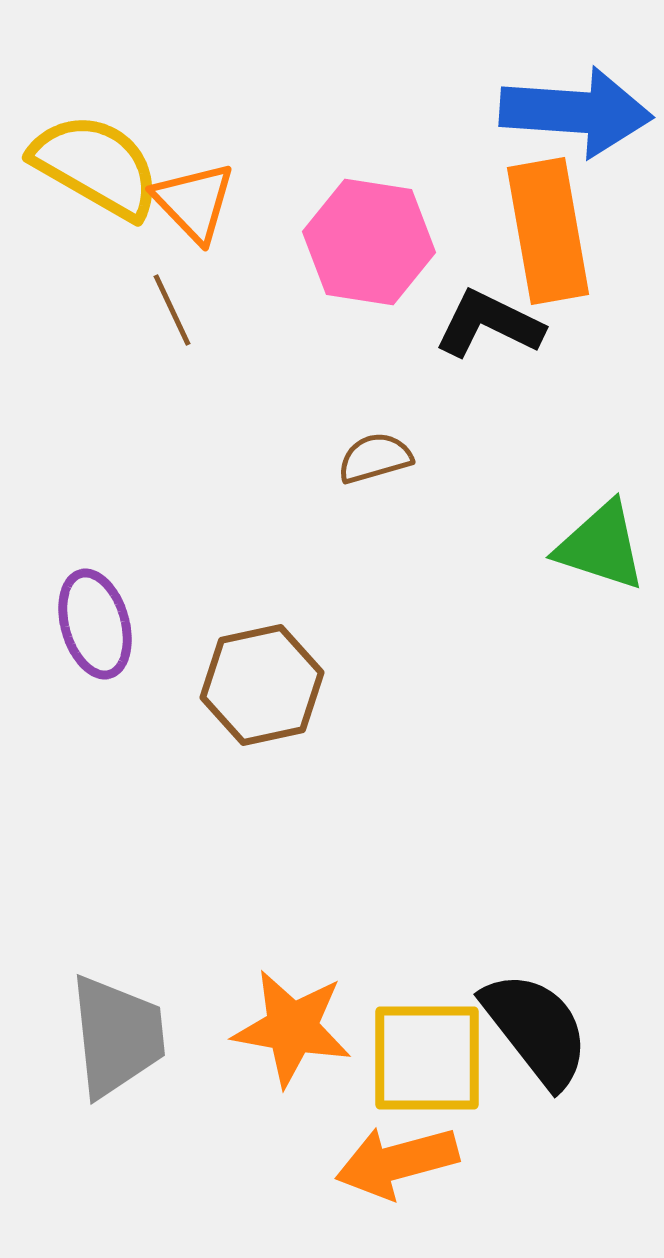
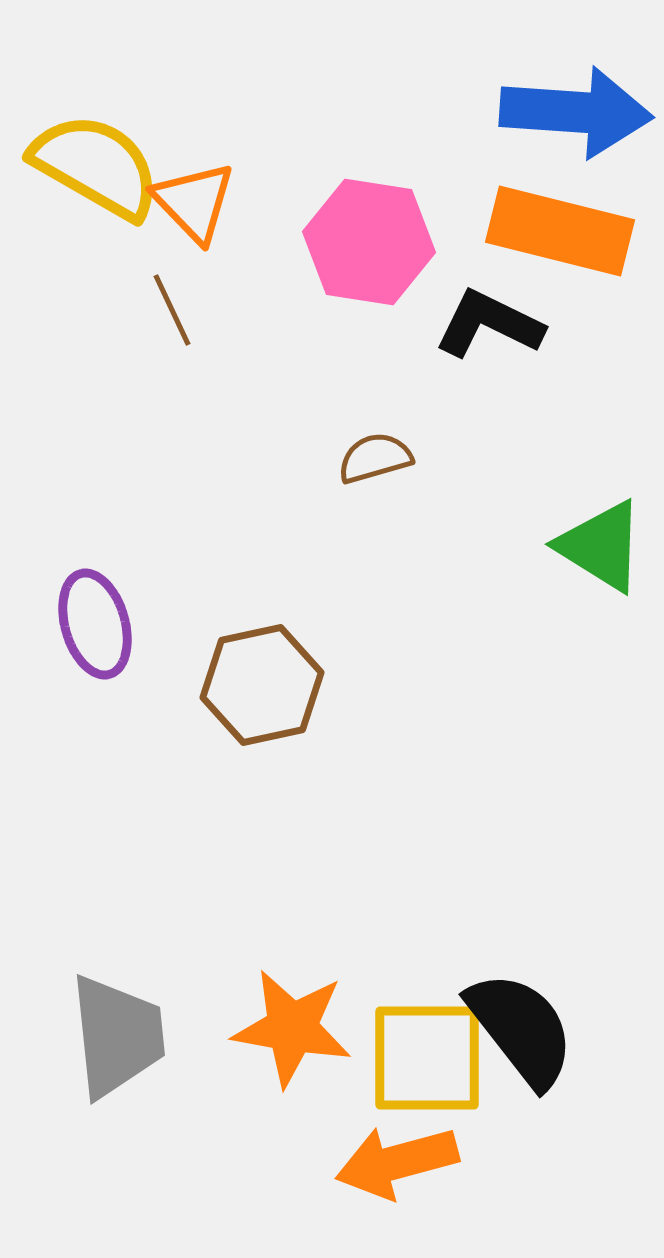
orange rectangle: moved 12 px right; rotated 66 degrees counterclockwise
green triangle: rotated 14 degrees clockwise
black semicircle: moved 15 px left
